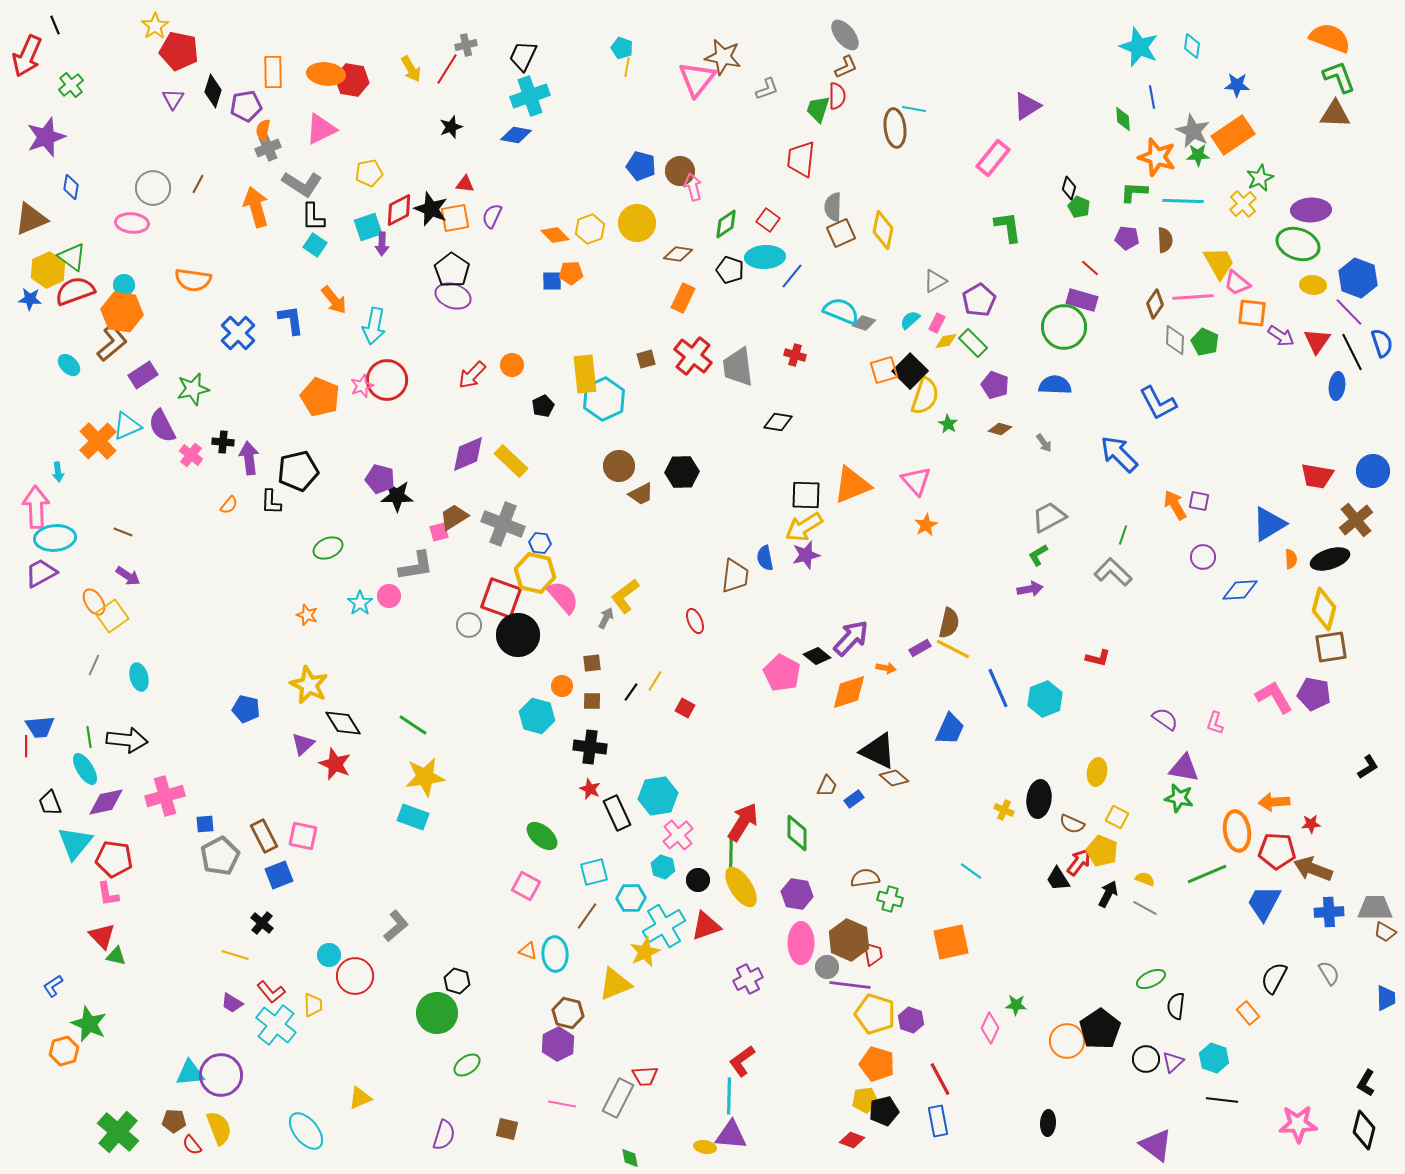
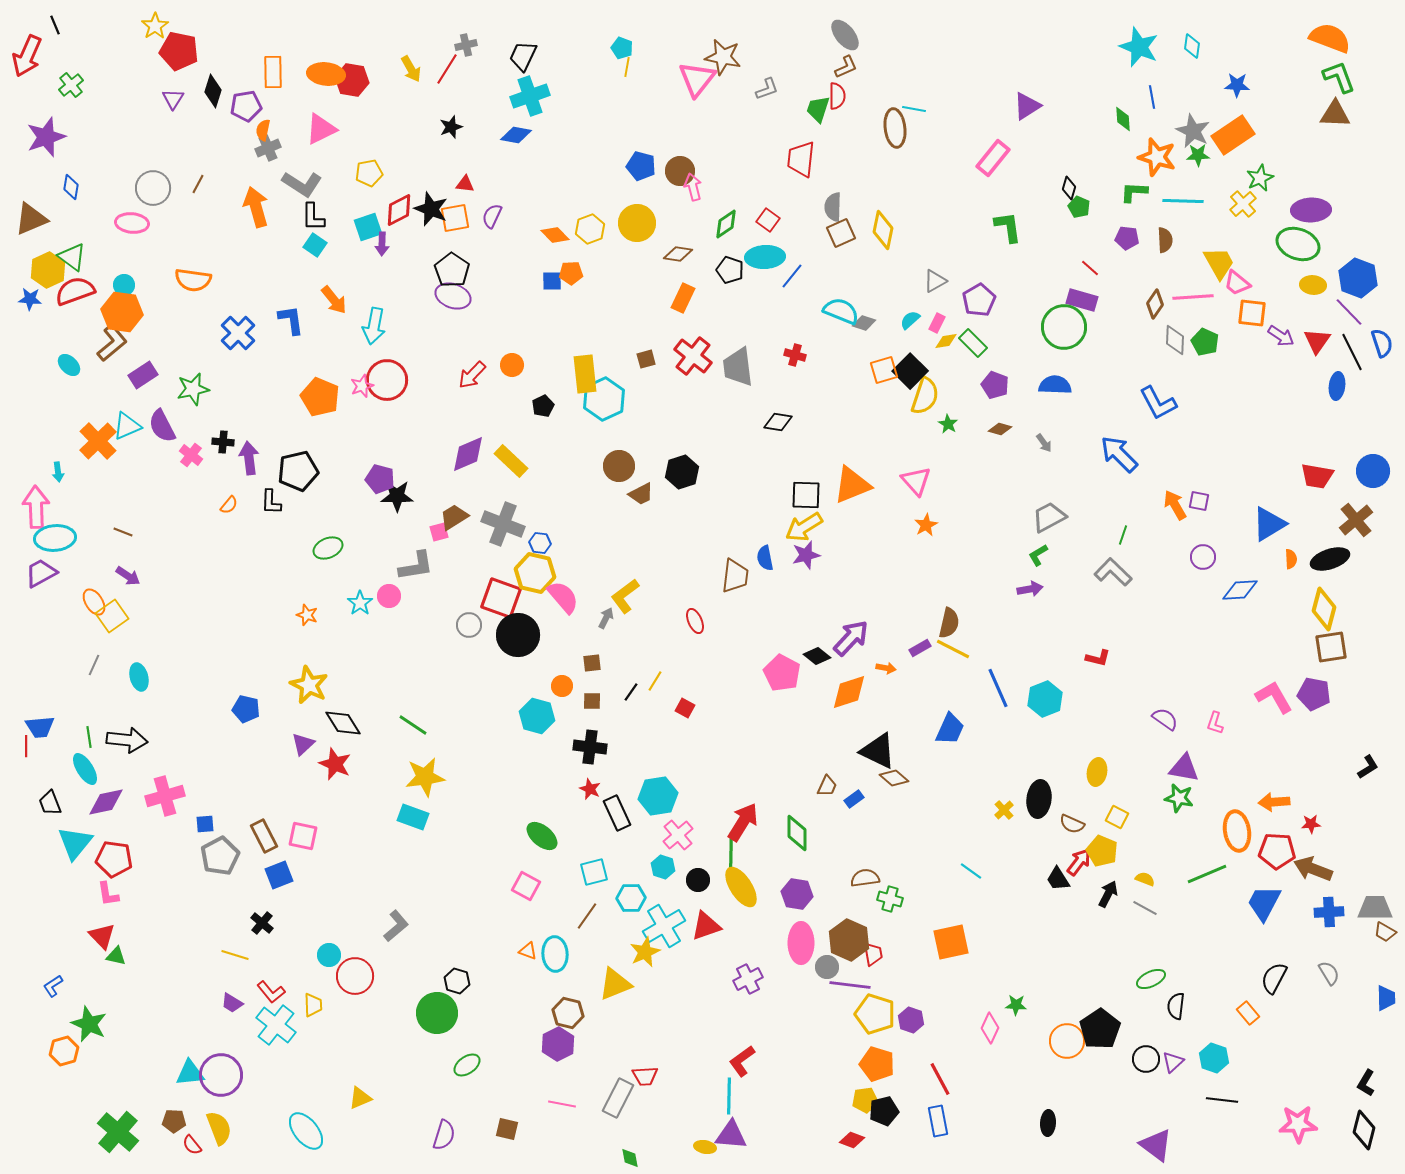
black hexagon at (682, 472): rotated 16 degrees counterclockwise
yellow cross at (1004, 810): rotated 24 degrees clockwise
